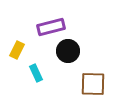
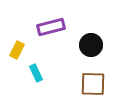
black circle: moved 23 px right, 6 px up
